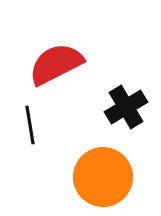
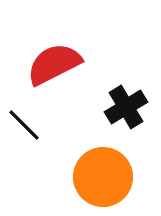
red semicircle: moved 2 px left
black line: moved 6 px left; rotated 36 degrees counterclockwise
